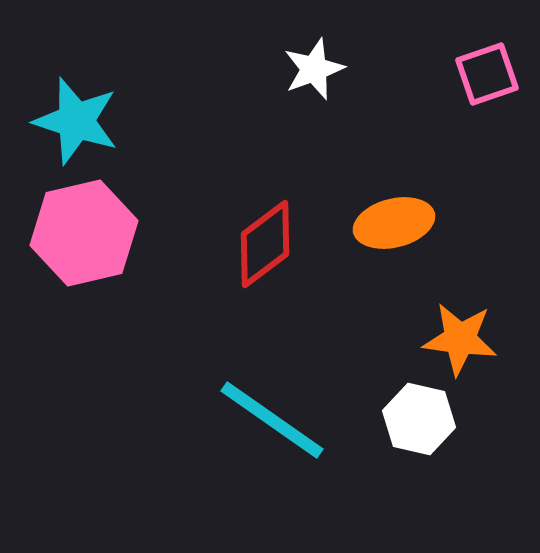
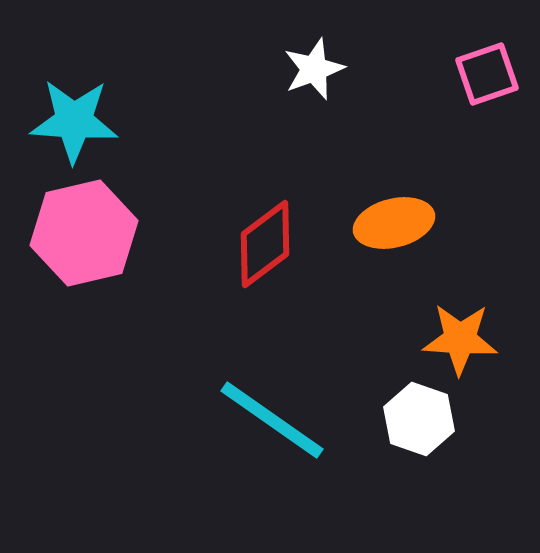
cyan star: moved 2 px left; rotated 14 degrees counterclockwise
orange star: rotated 4 degrees counterclockwise
white hexagon: rotated 6 degrees clockwise
